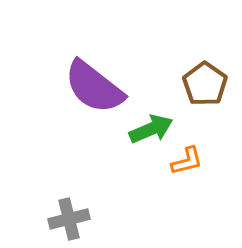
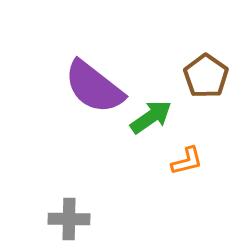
brown pentagon: moved 1 px right, 8 px up
green arrow: moved 12 px up; rotated 12 degrees counterclockwise
gray cross: rotated 15 degrees clockwise
